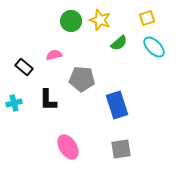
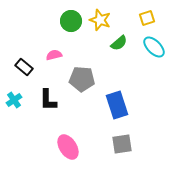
cyan cross: moved 3 px up; rotated 21 degrees counterclockwise
gray square: moved 1 px right, 5 px up
